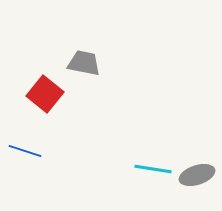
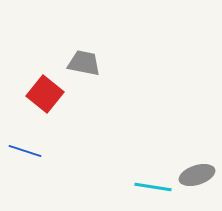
cyan line: moved 18 px down
